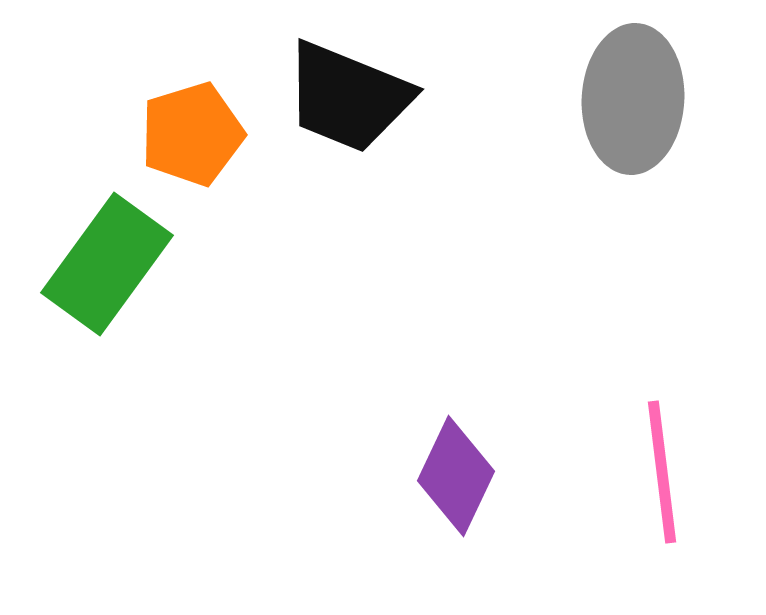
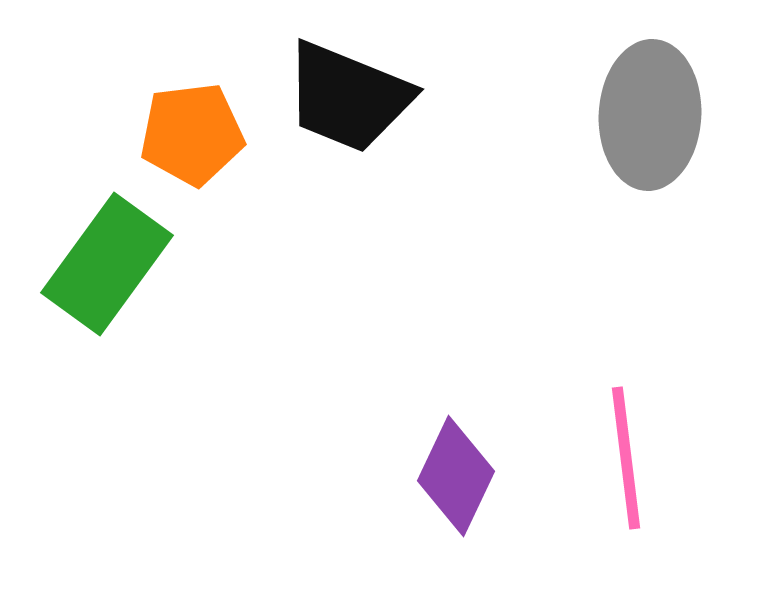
gray ellipse: moved 17 px right, 16 px down
orange pentagon: rotated 10 degrees clockwise
pink line: moved 36 px left, 14 px up
